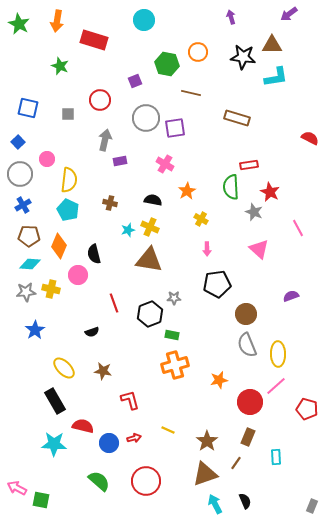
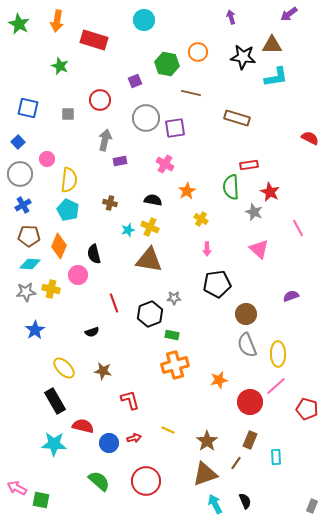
brown rectangle at (248, 437): moved 2 px right, 3 px down
